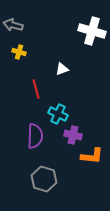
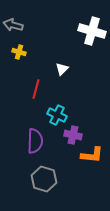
white triangle: rotated 24 degrees counterclockwise
red line: rotated 30 degrees clockwise
cyan cross: moved 1 px left, 1 px down
purple semicircle: moved 5 px down
orange L-shape: moved 1 px up
